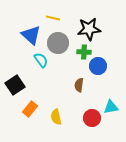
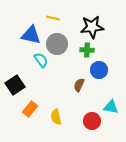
black star: moved 3 px right, 2 px up
blue triangle: rotated 30 degrees counterclockwise
gray circle: moved 1 px left, 1 px down
green cross: moved 3 px right, 2 px up
blue circle: moved 1 px right, 4 px down
brown semicircle: rotated 16 degrees clockwise
cyan triangle: rotated 21 degrees clockwise
red circle: moved 3 px down
